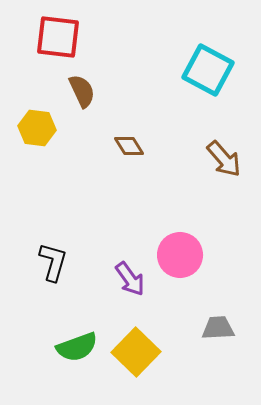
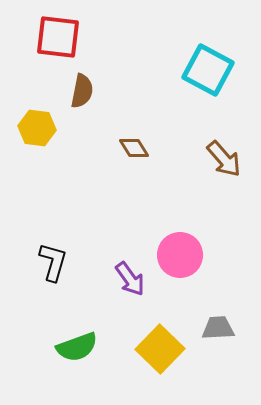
brown semicircle: rotated 36 degrees clockwise
brown diamond: moved 5 px right, 2 px down
yellow square: moved 24 px right, 3 px up
